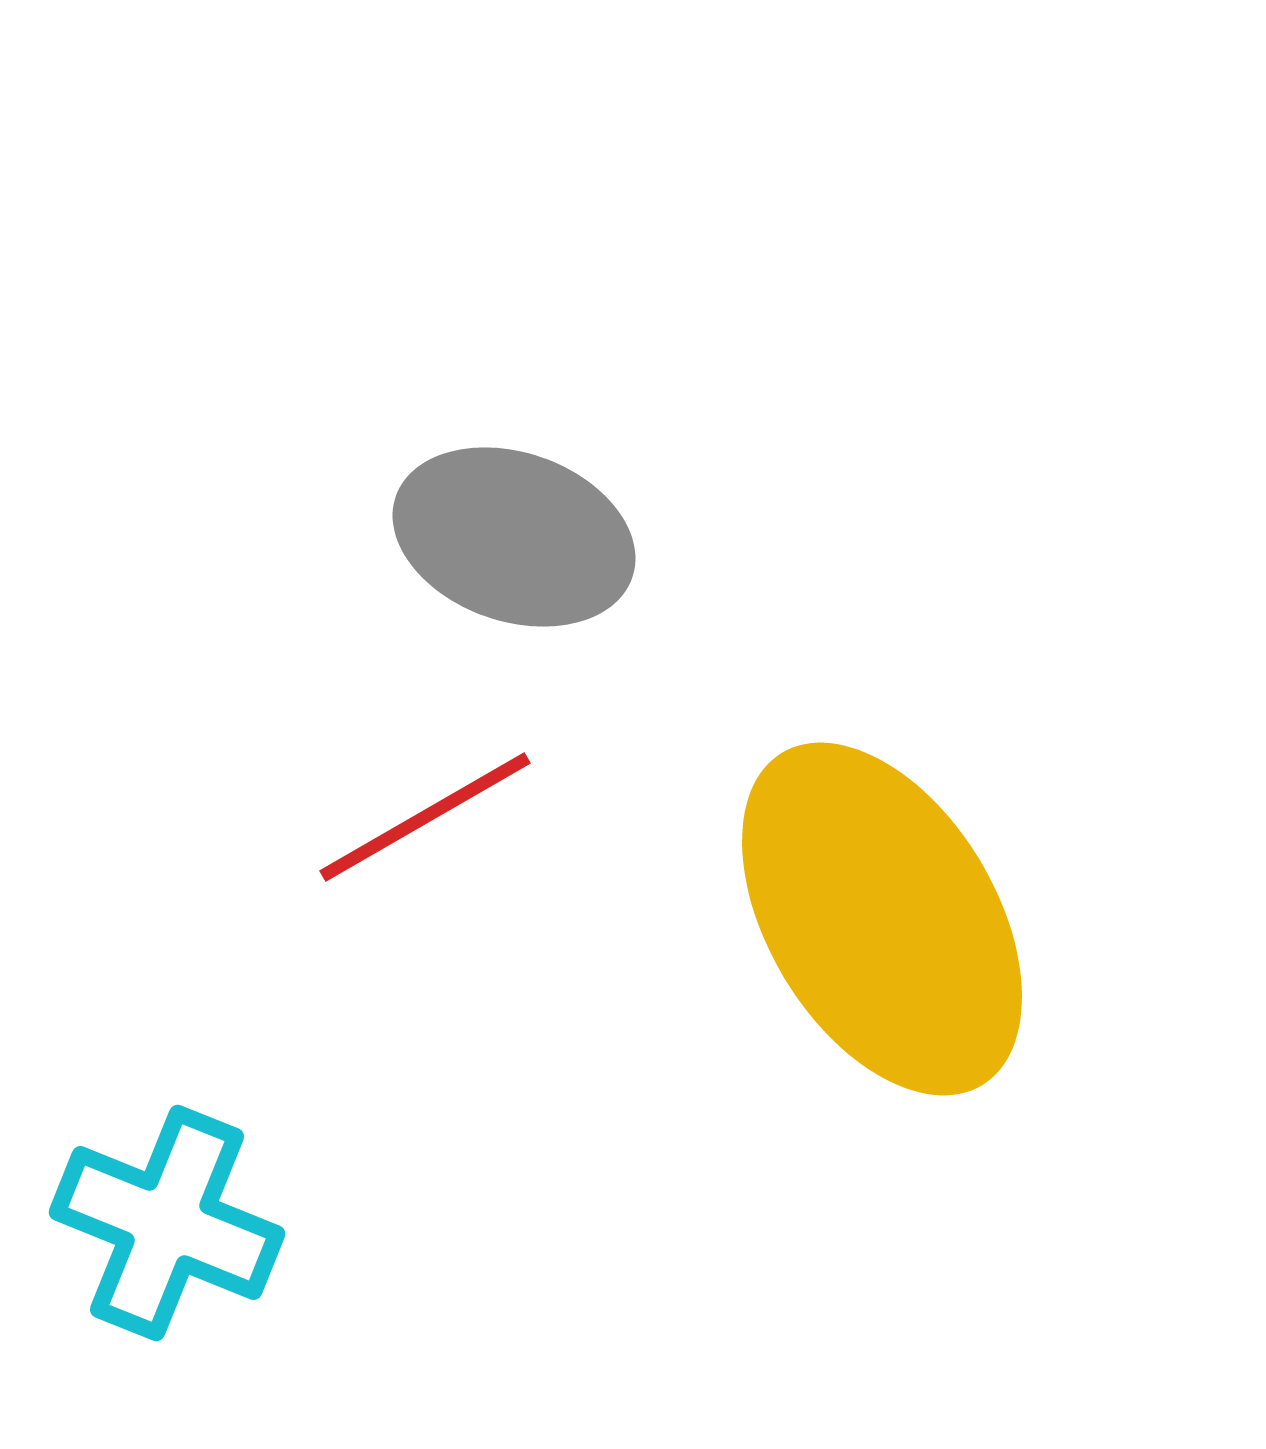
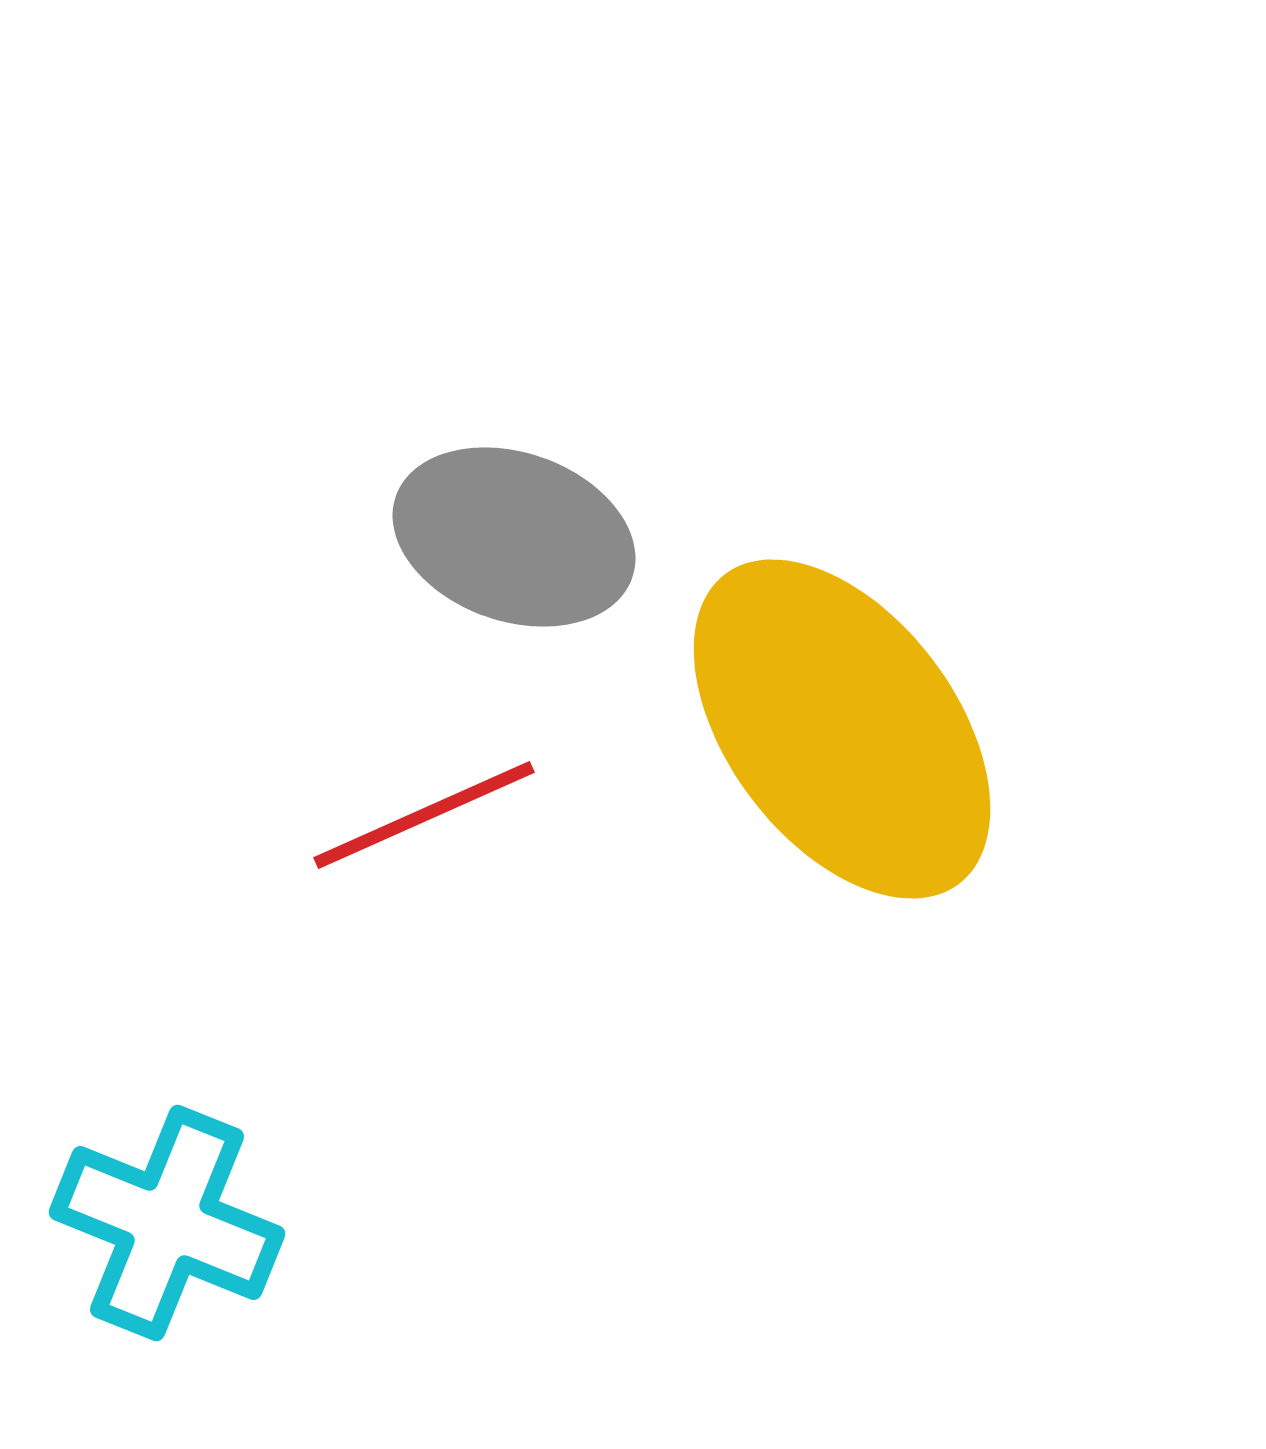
red line: moved 1 px left, 2 px up; rotated 6 degrees clockwise
yellow ellipse: moved 40 px left, 190 px up; rotated 6 degrees counterclockwise
